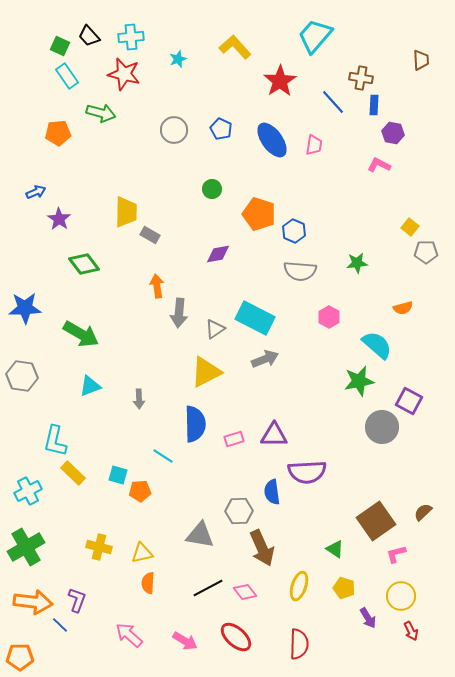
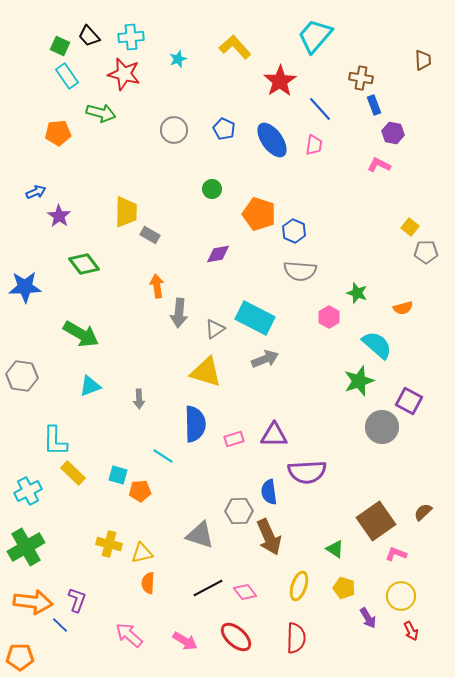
brown trapezoid at (421, 60): moved 2 px right
blue line at (333, 102): moved 13 px left, 7 px down
blue rectangle at (374, 105): rotated 24 degrees counterclockwise
blue pentagon at (221, 129): moved 3 px right
purple star at (59, 219): moved 3 px up
green star at (357, 263): moved 30 px down; rotated 25 degrees clockwise
blue star at (25, 308): moved 21 px up
yellow triangle at (206, 372): rotated 44 degrees clockwise
green star at (359, 381): rotated 8 degrees counterclockwise
cyan L-shape at (55, 441): rotated 12 degrees counterclockwise
blue semicircle at (272, 492): moved 3 px left
gray triangle at (200, 535): rotated 8 degrees clockwise
yellow cross at (99, 547): moved 10 px right, 3 px up
brown arrow at (262, 548): moved 7 px right, 11 px up
pink L-shape at (396, 554): rotated 35 degrees clockwise
red semicircle at (299, 644): moved 3 px left, 6 px up
